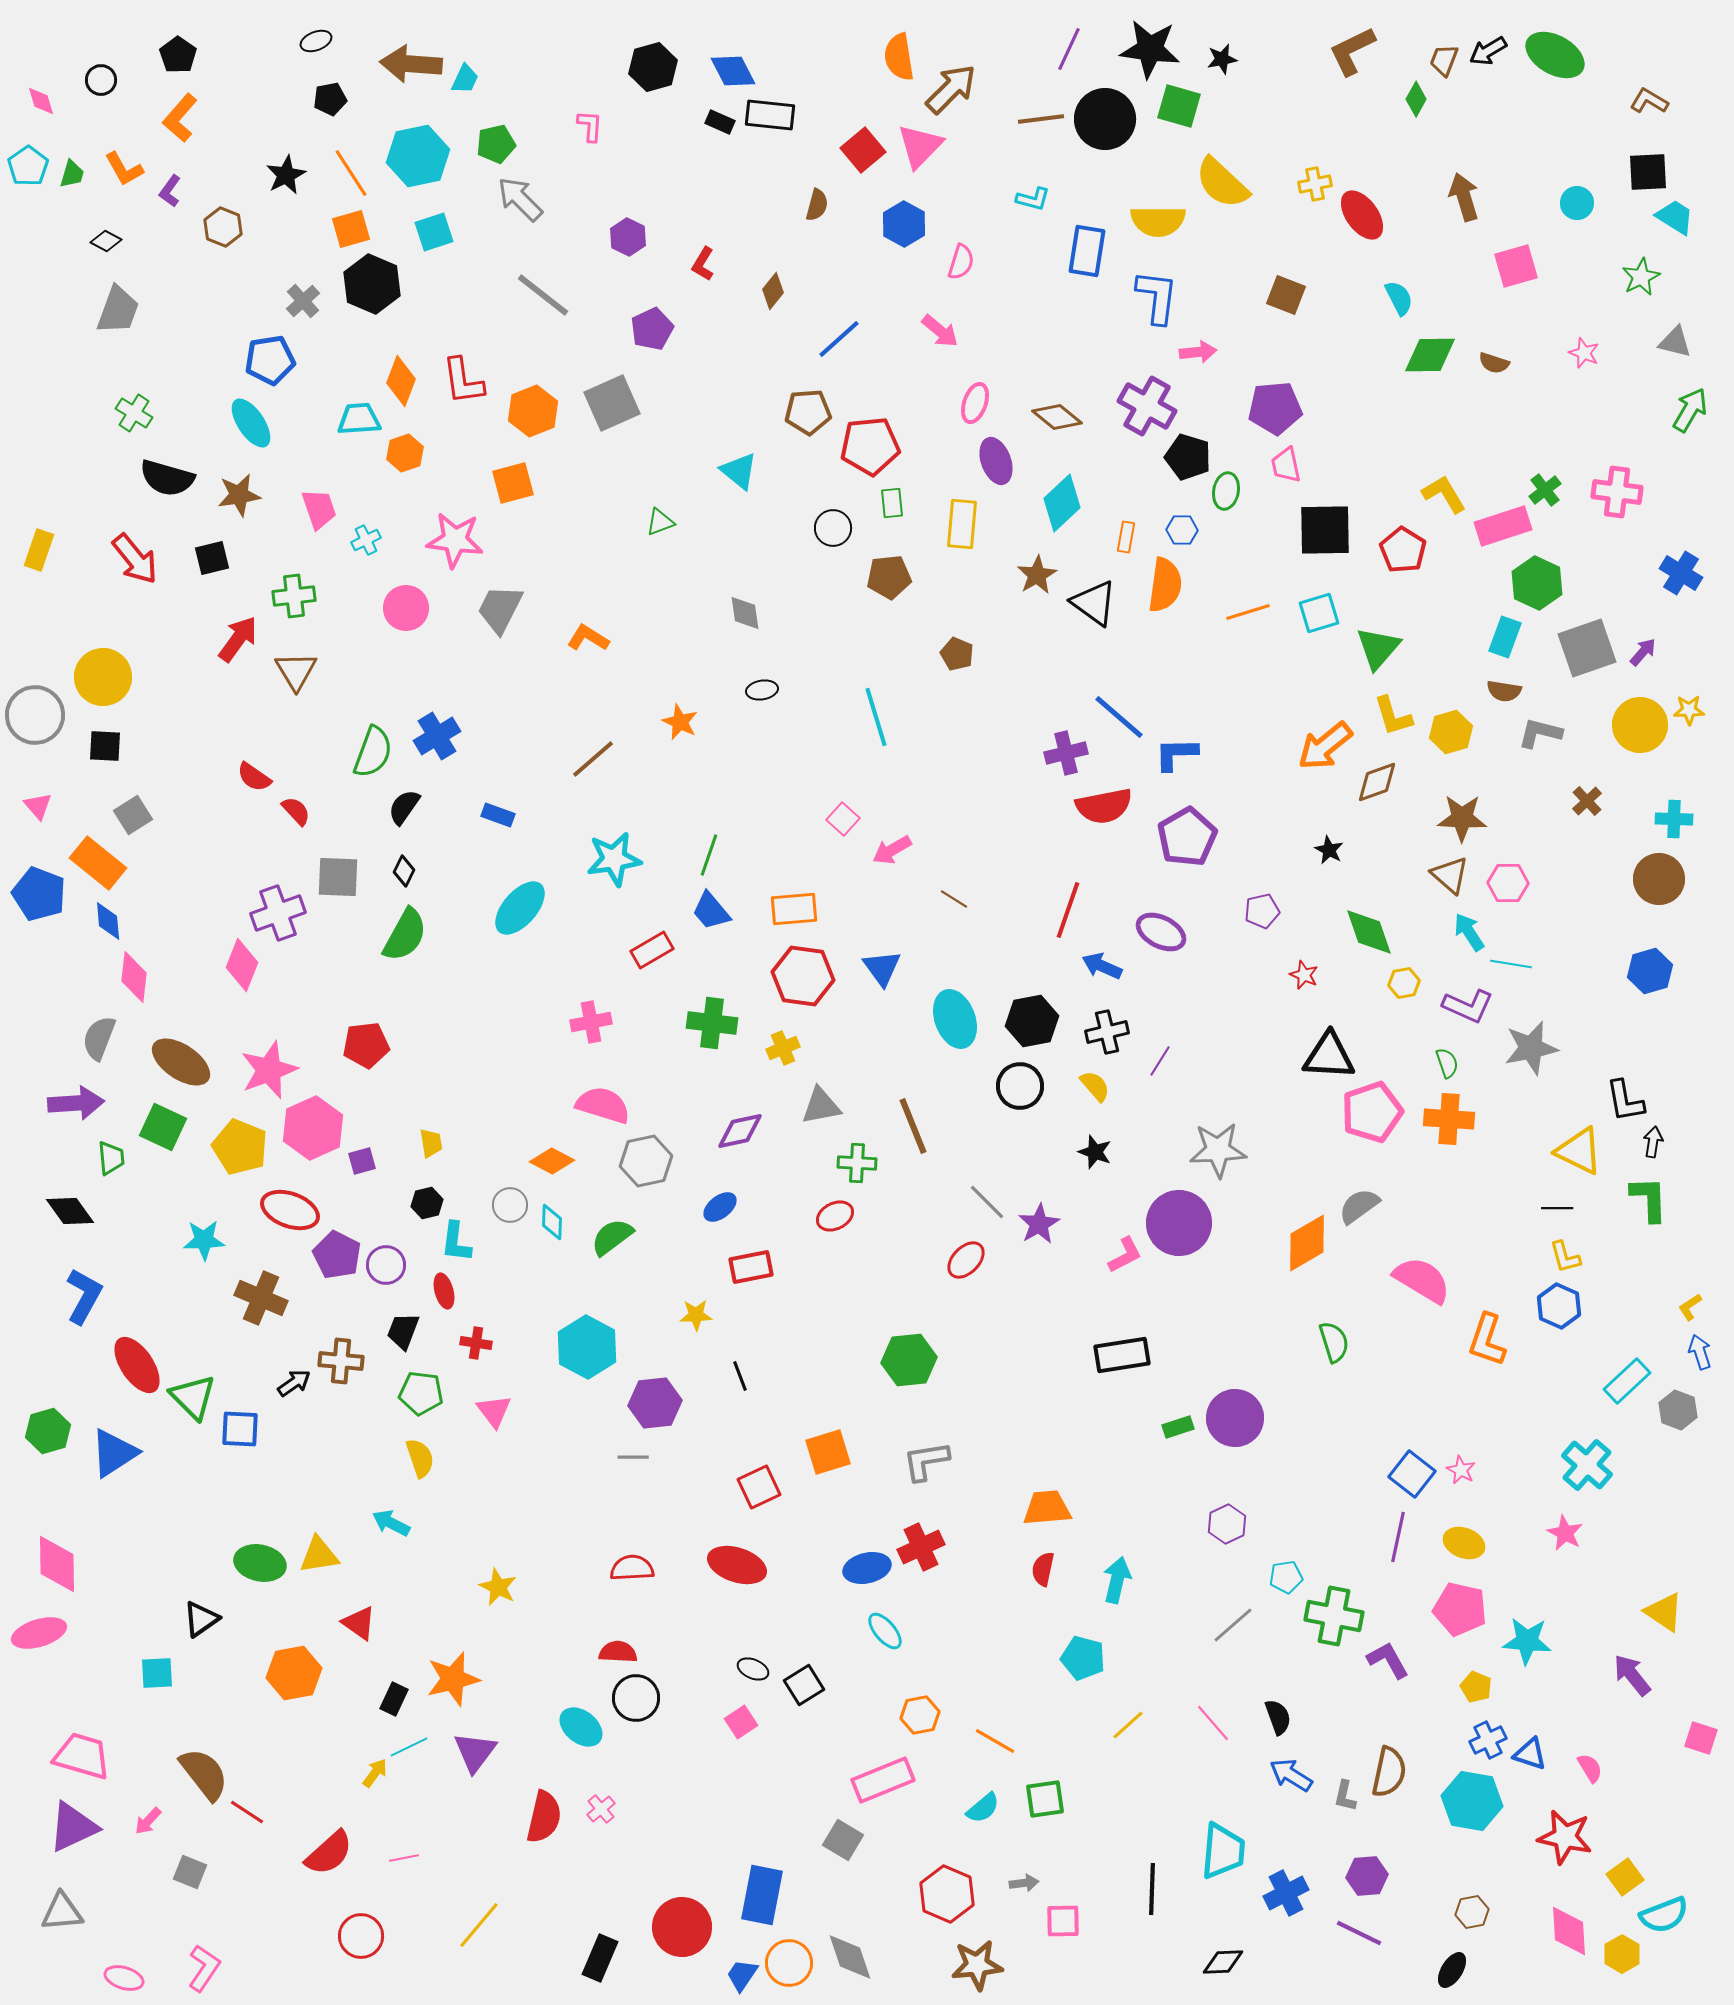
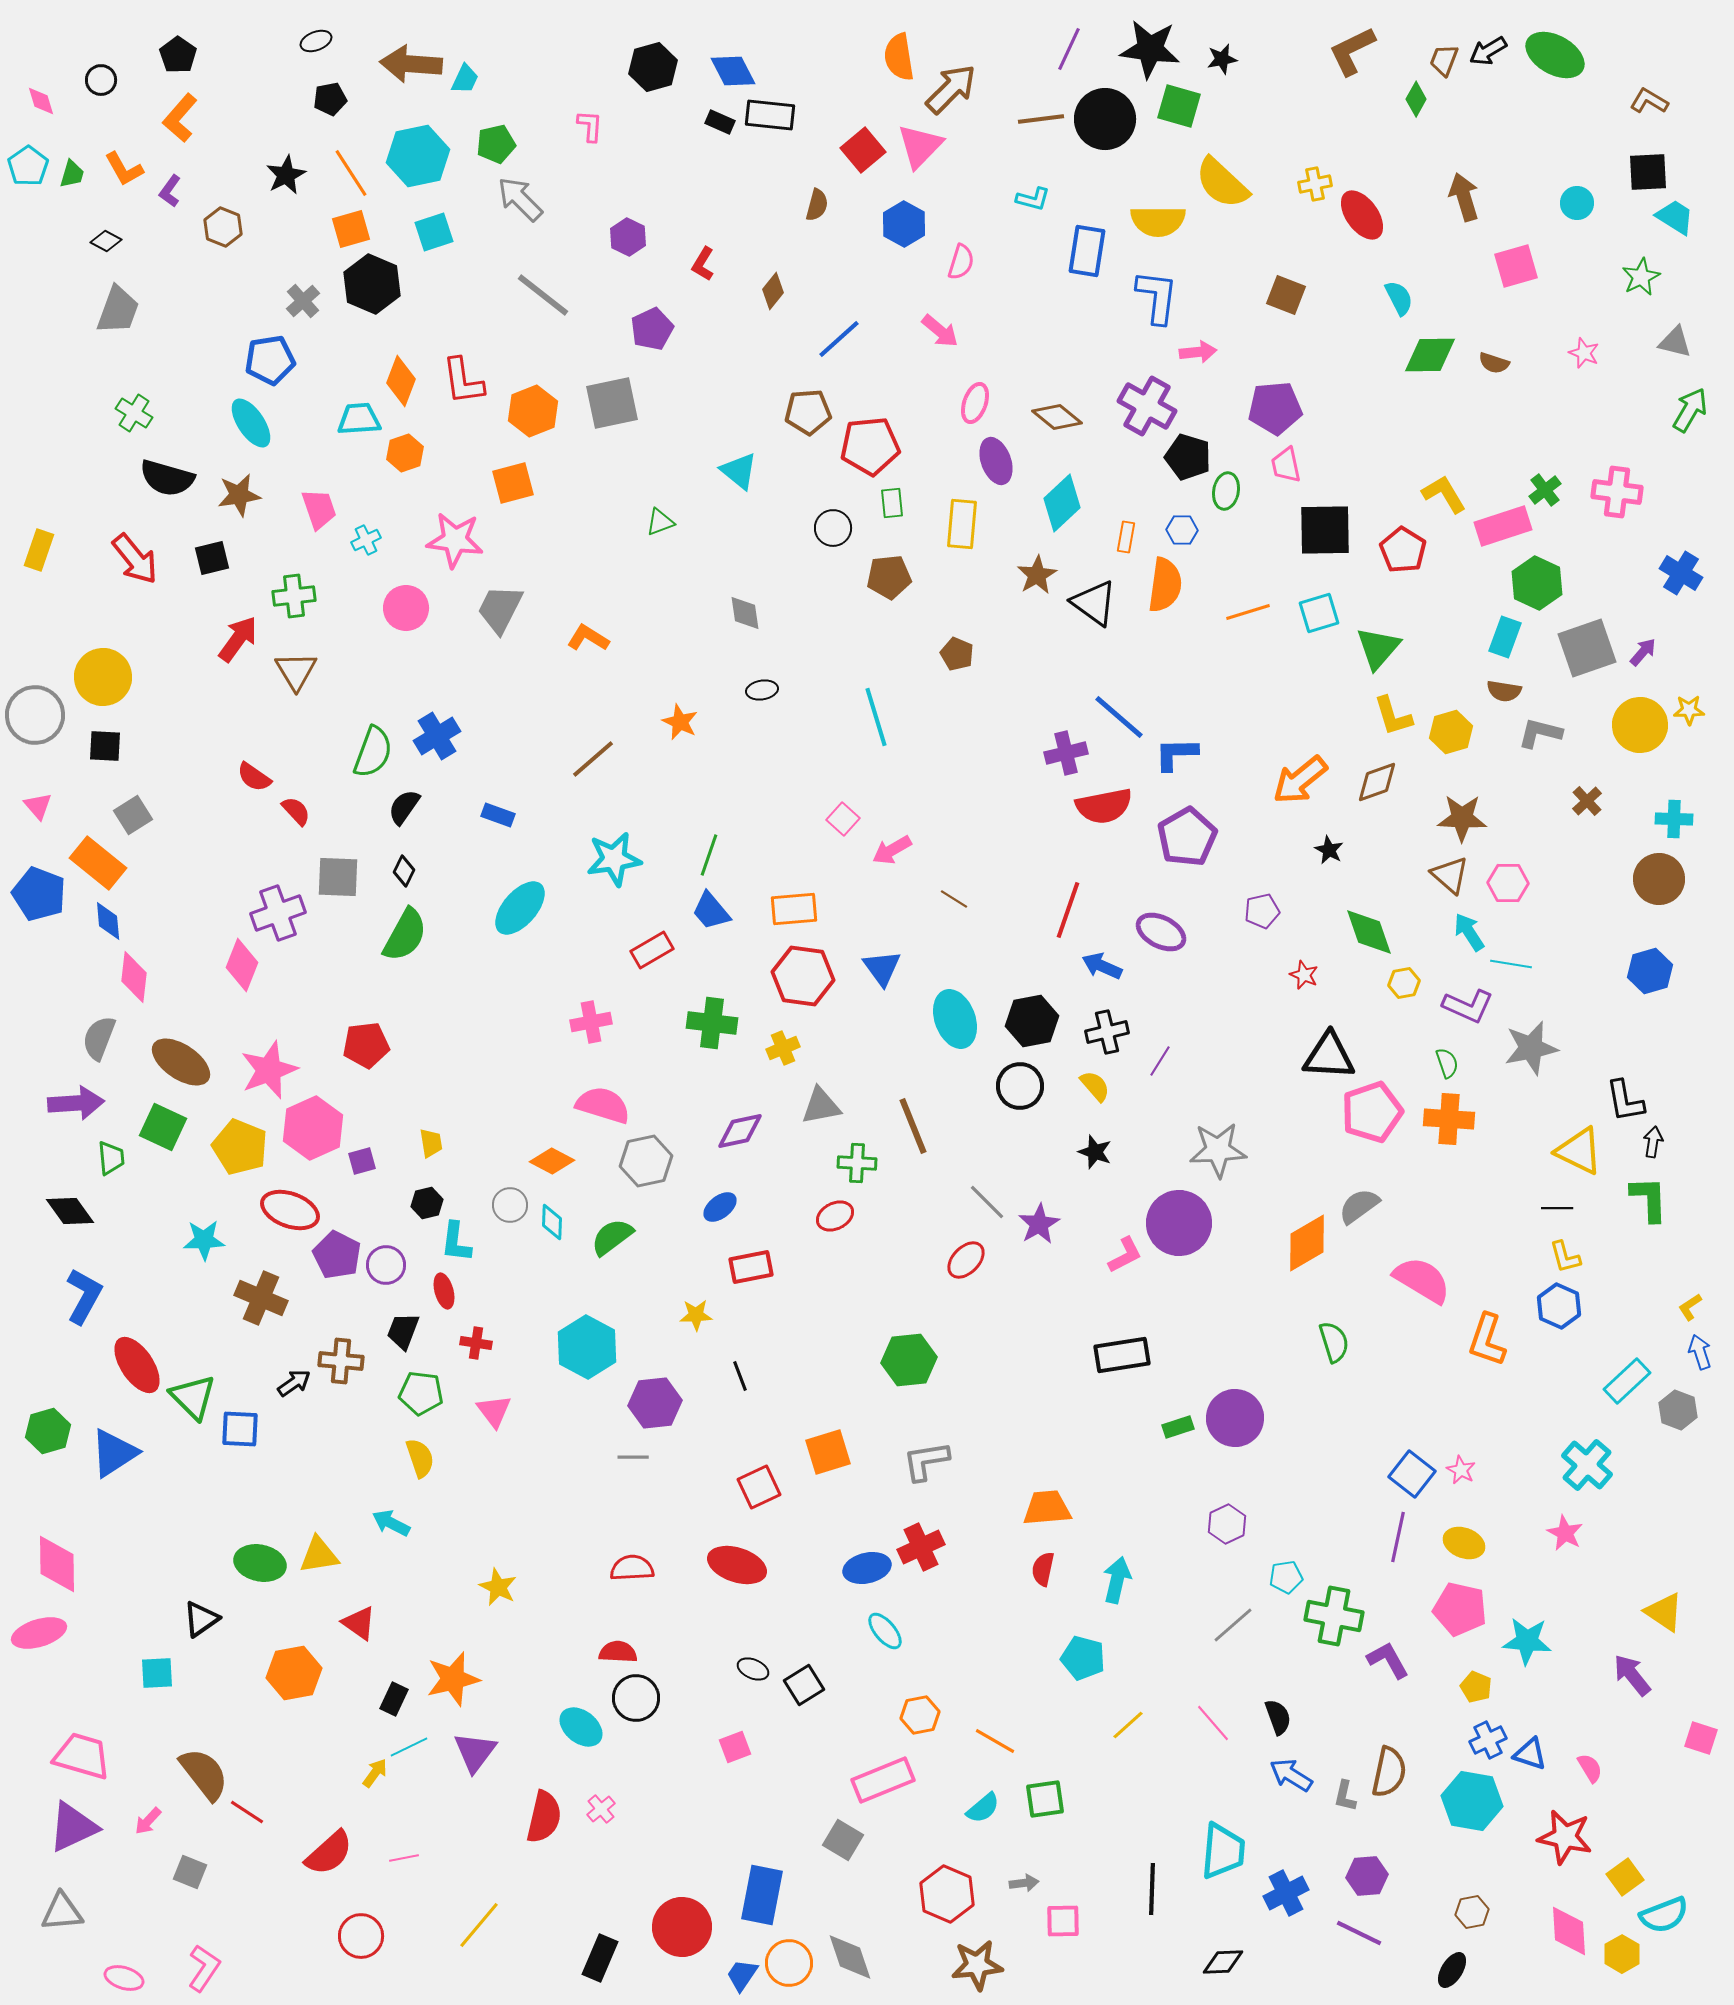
gray square at (612, 403): rotated 12 degrees clockwise
orange arrow at (1325, 746): moved 25 px left, 34 px down
pink square at (741, 1722): moved 6 px left, 25 px down; rotated 12 degrees clockwise
